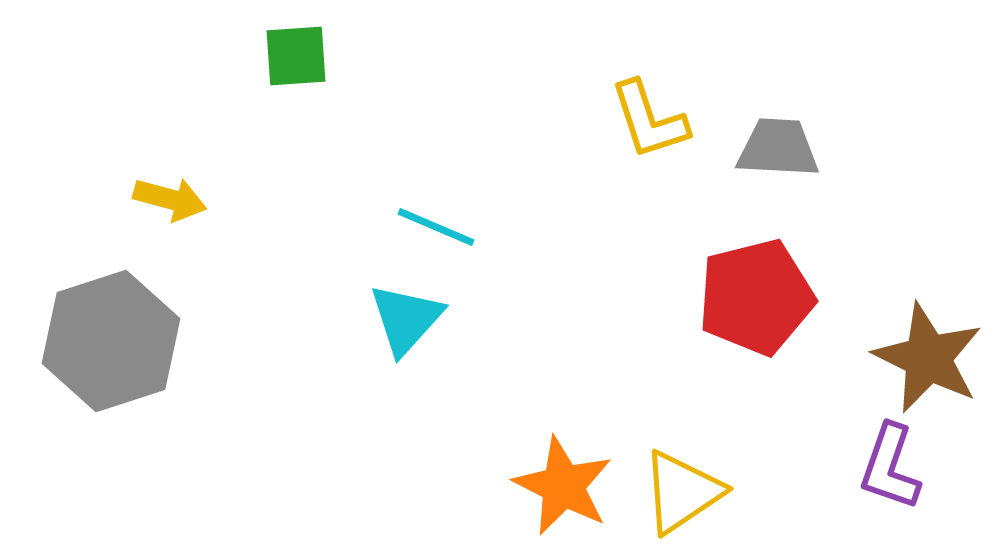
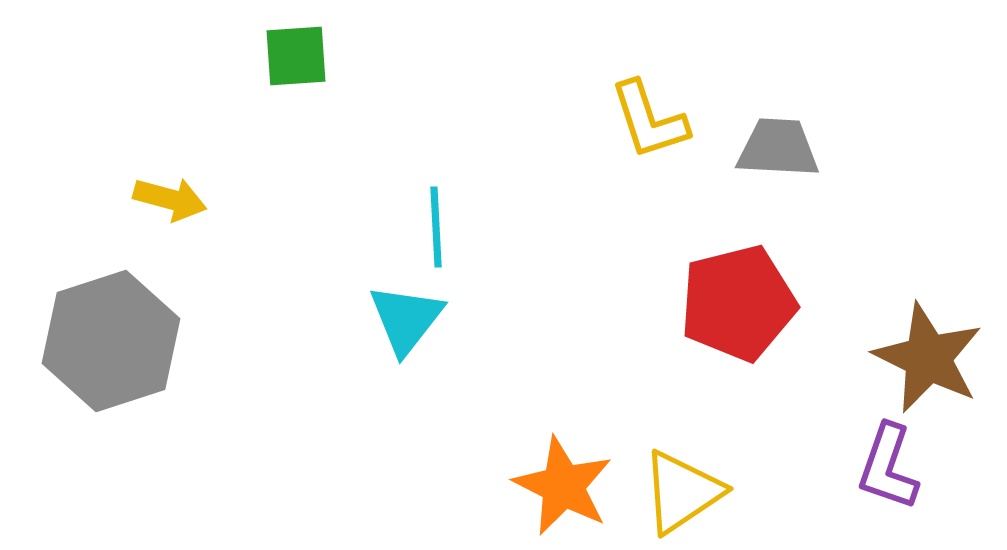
cyan line: rotated 64 degrees clockwise
red pentagon: moved 18 px left, 6 px down
cyan triangle: rotated 4 degrees counterclockwise
purple L-shape: moved 2 px left
